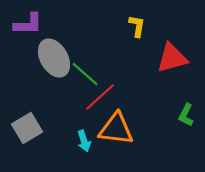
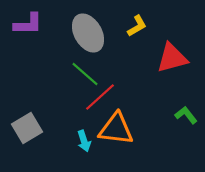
yellow L-shape: rotated 50 degrees clockwise
gray ellipse: moved 34 px right, 25 px up
green L-shape: rotated 115 degrees clockwise
